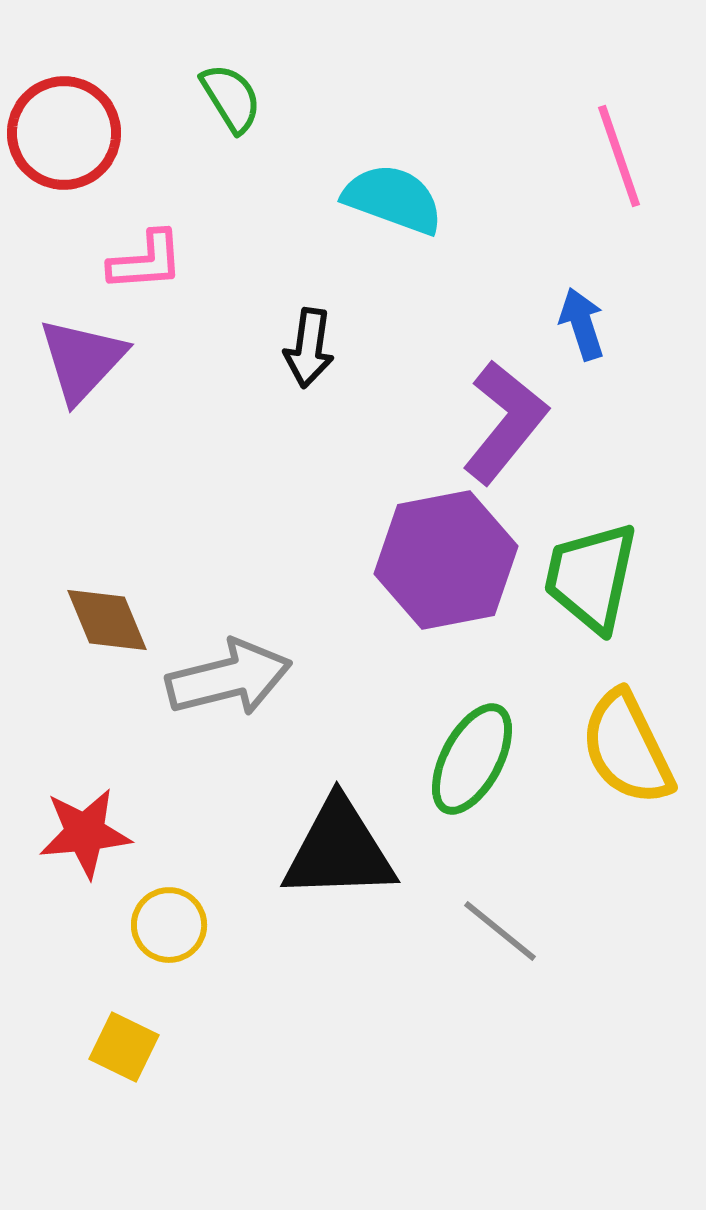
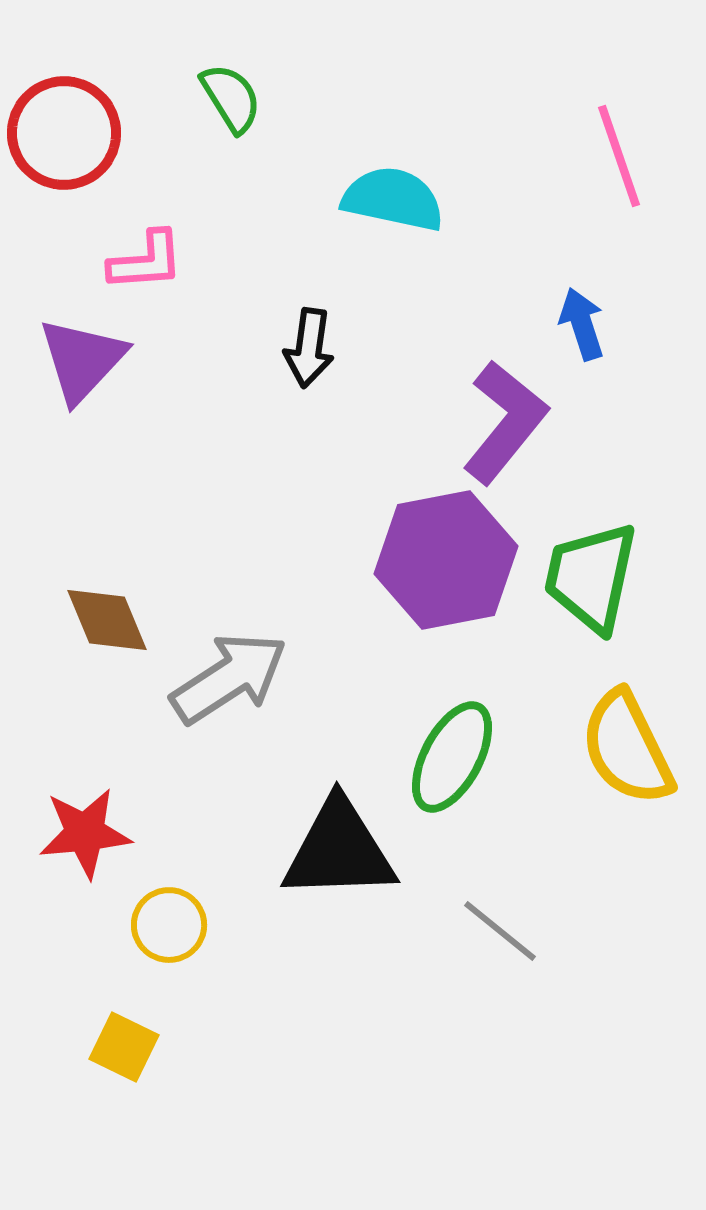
cyan semicircle: rotated 8 degrees counterclockwise
gray arrow: rotated 19 degrees counterclockwise
green ellipse: moved 20 px left, 2 px up
